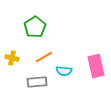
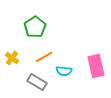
yellow cross: rotated 24 degrees clockwise
gray rectangle: rotated 36 degrees clockwise
